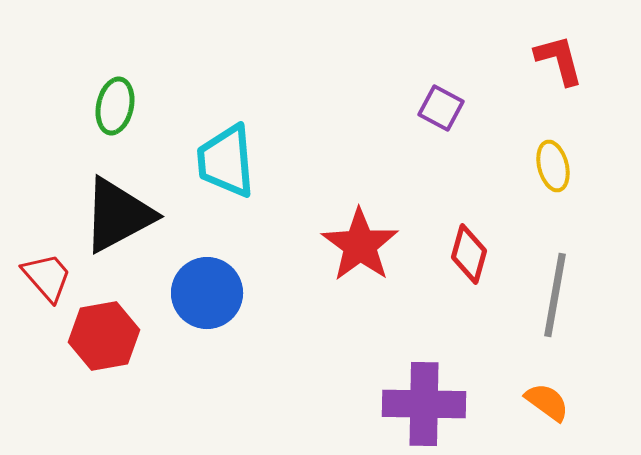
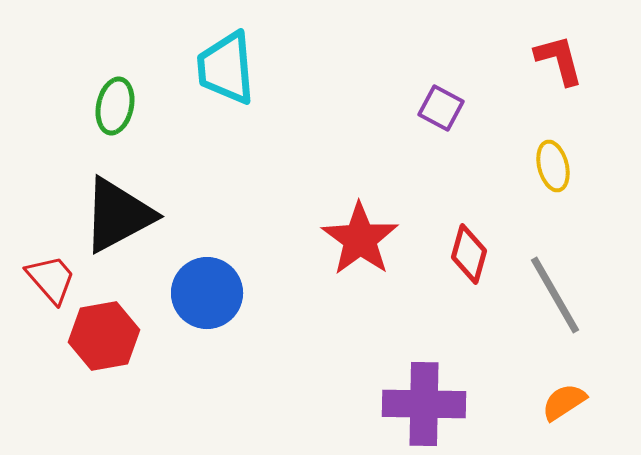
cyan trapezoid: moved 93 px up
red star: moved 6 px up
red trapezoid: moved 4 px right, 2 px down
gray line: rotated 40 degrees counterclockwise
orange semicircle: moved 17 px right; rotated 69 degrees counterclockwise
